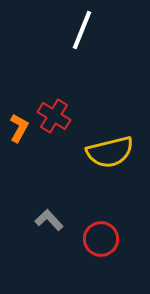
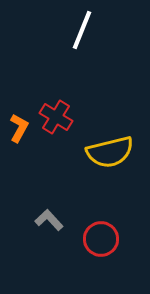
red cross: moved 2 px right, 1 px down
